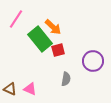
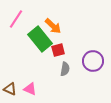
orange arrow: moved 1 px up
gray semicircle: moved 1 px left, 10 px up
